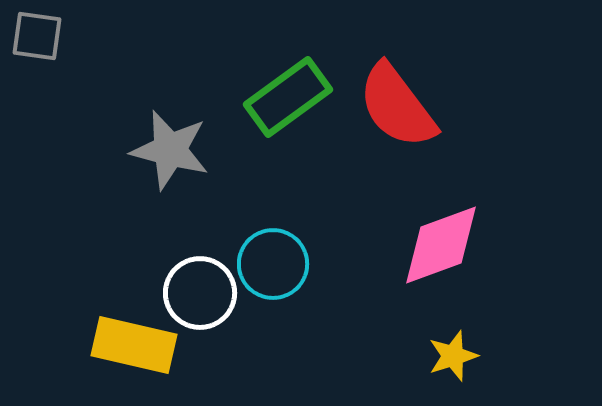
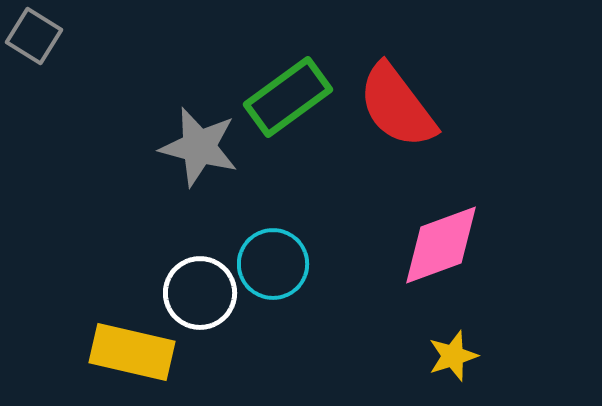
gray square: moved 3 px left; rotated 24 degrees clockwise
gray star: moved 29 px right, 3 px up
yellow rectangle: moved 2 px left, 7 px down
